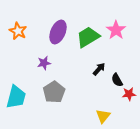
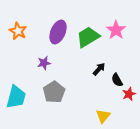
red star: rotated 16 degrees counterclockwise
